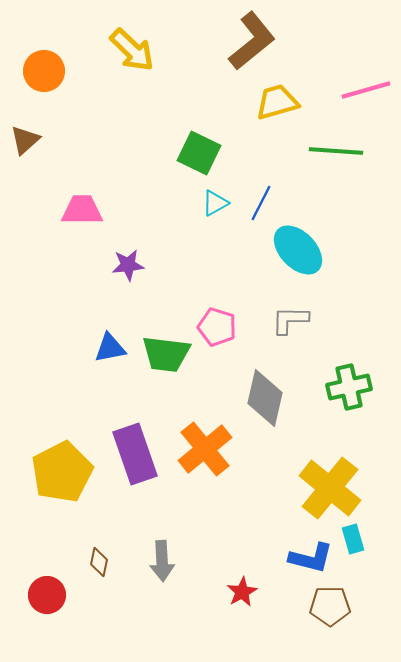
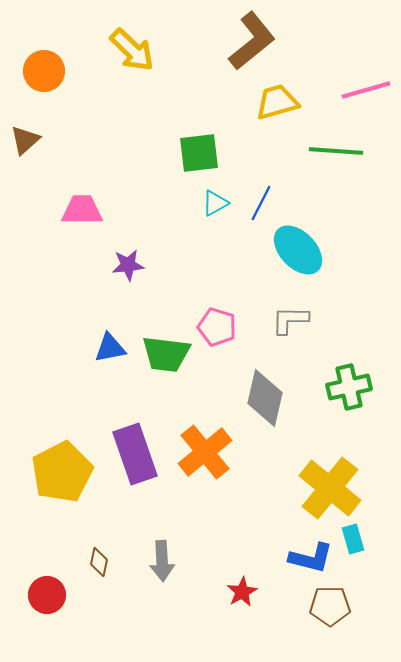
green square: rotated 33 degrees counterclockwise
orange cross: moved 3 px down
